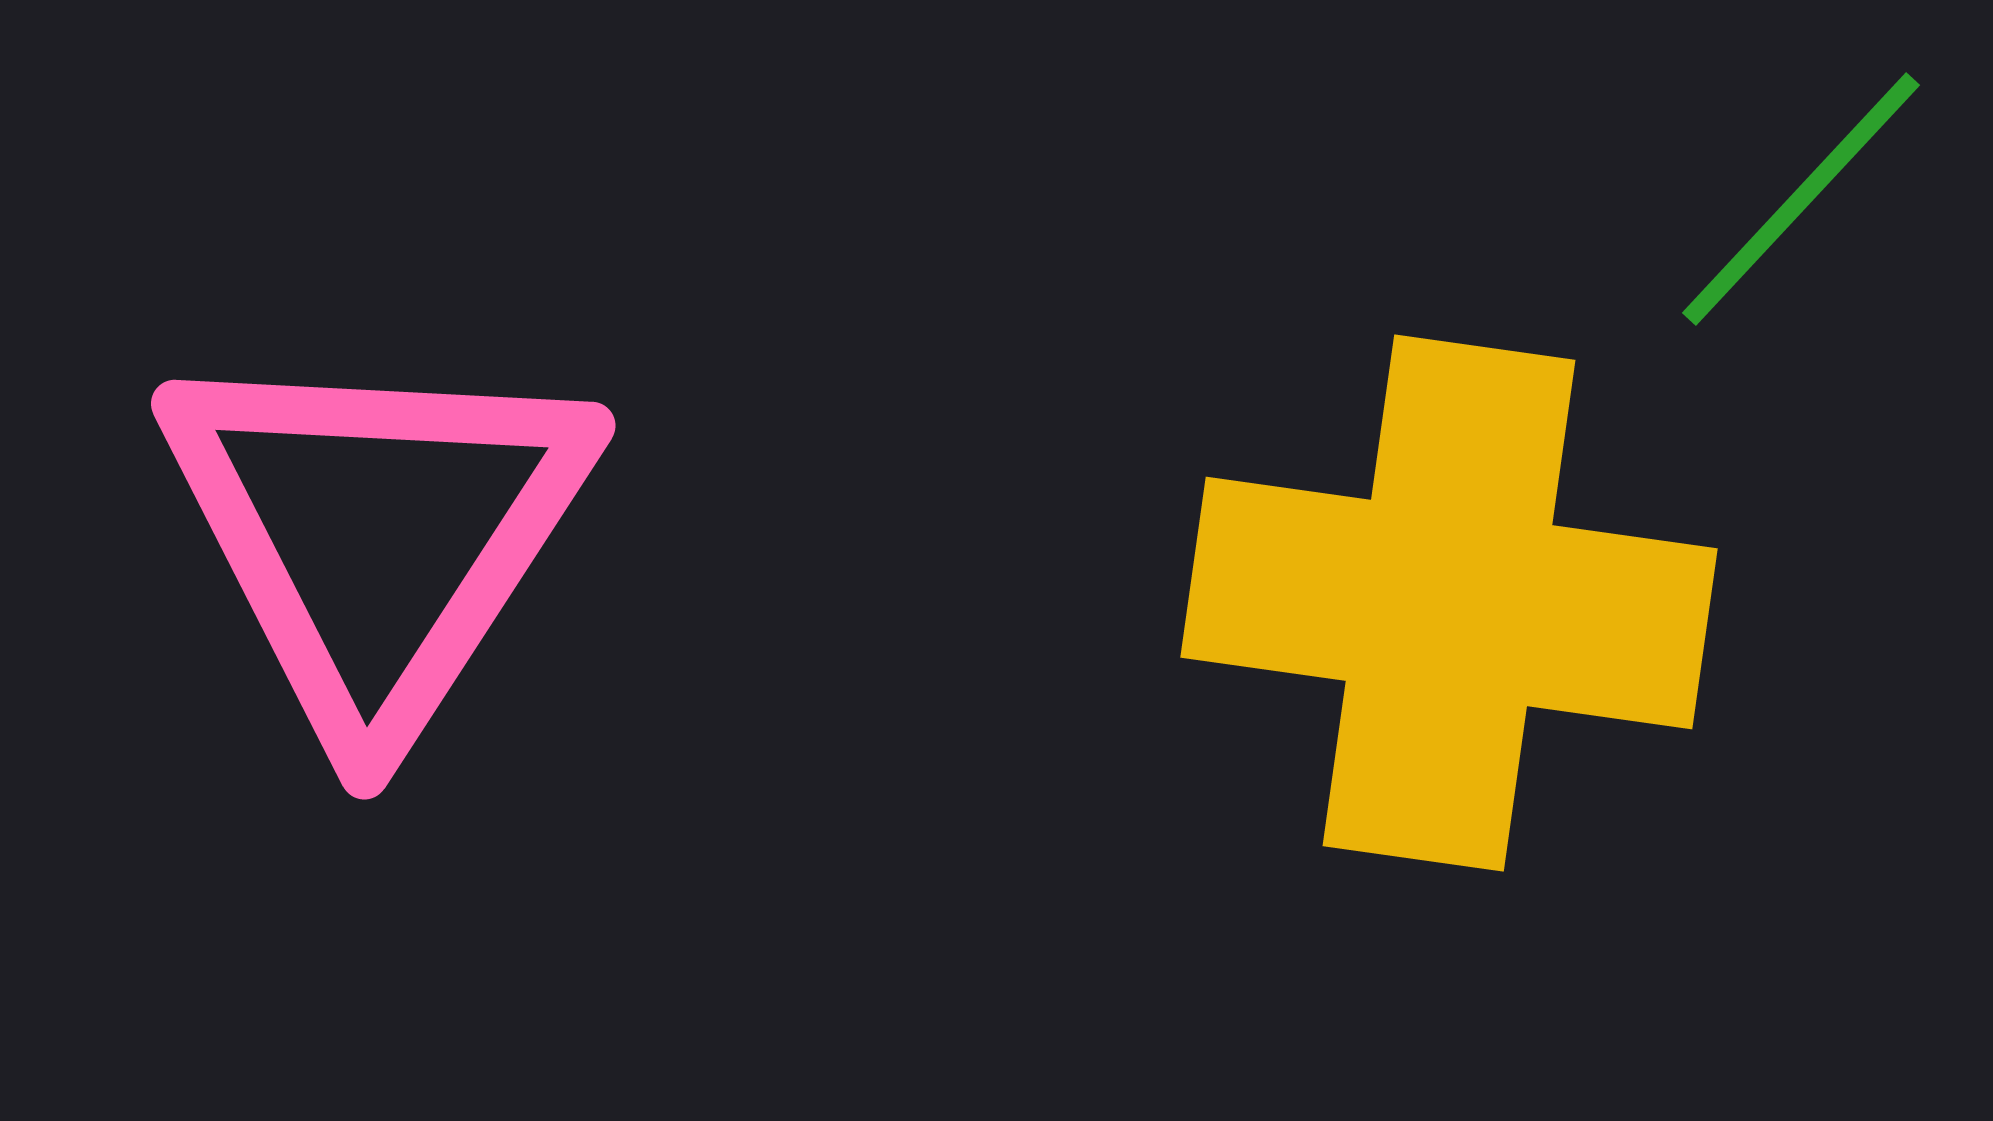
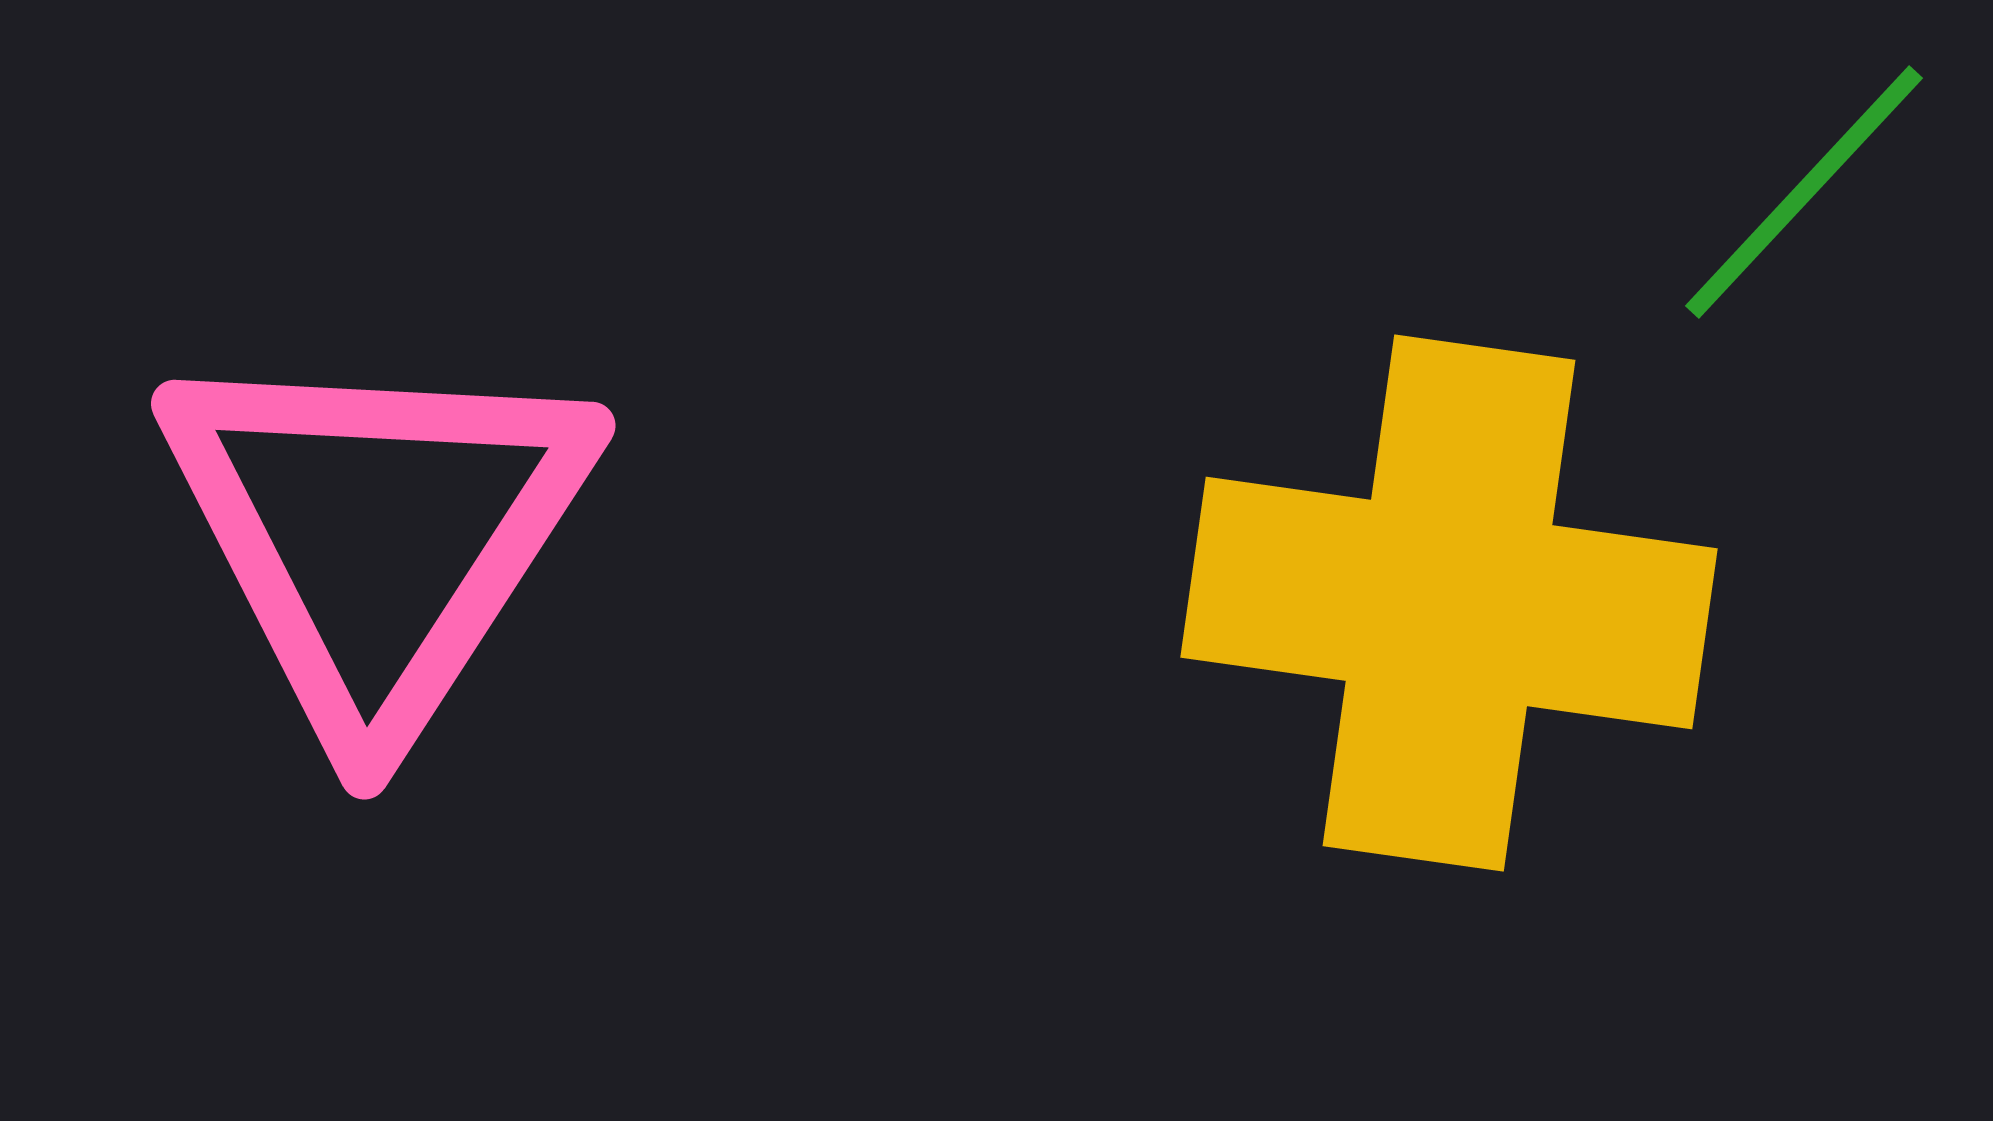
green line: moved 3 px right, 7 px up
